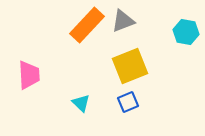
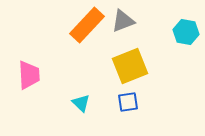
blue square: rotated 15 degrees clockwise
